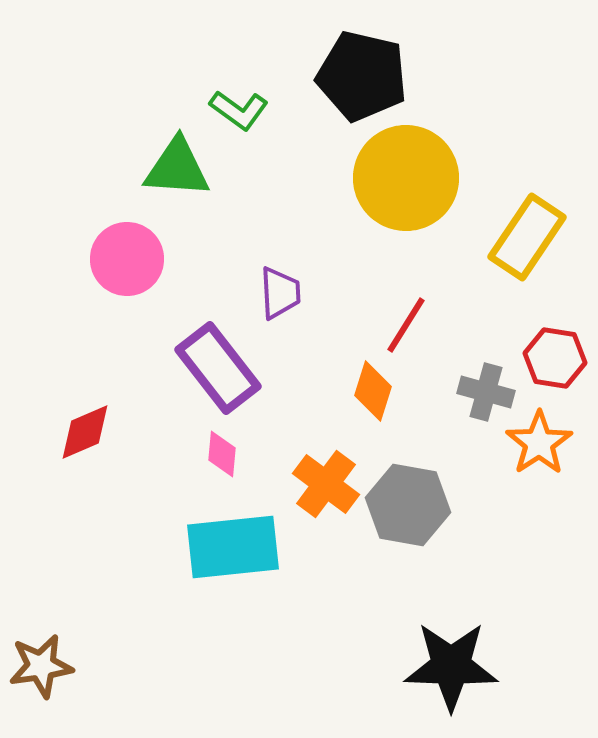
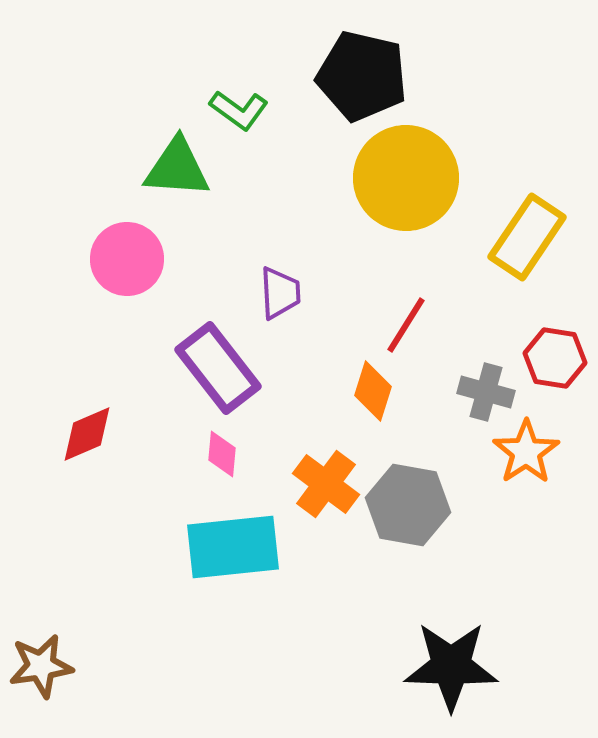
red diamond: moved 2 px right, 2 px down
orange star: moved 13 px left, 9 px down
